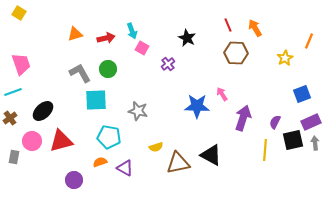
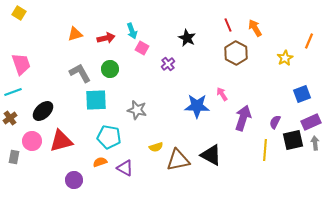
brown hexagon: rotated 25 degrees clockwise
green circle: moved 2 px right
gray star: moved 1 px left, 1 px up
brown triangle: moved 3 px up
